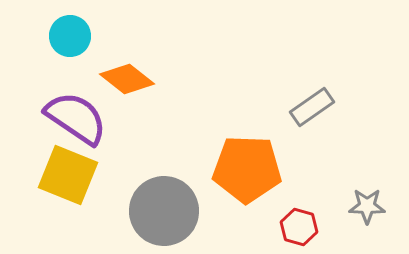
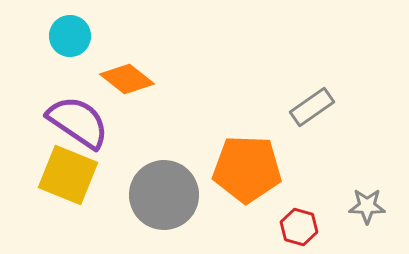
purple semicircle: moved 2 px right, 4 px down
gray circle: moved 16 px up
